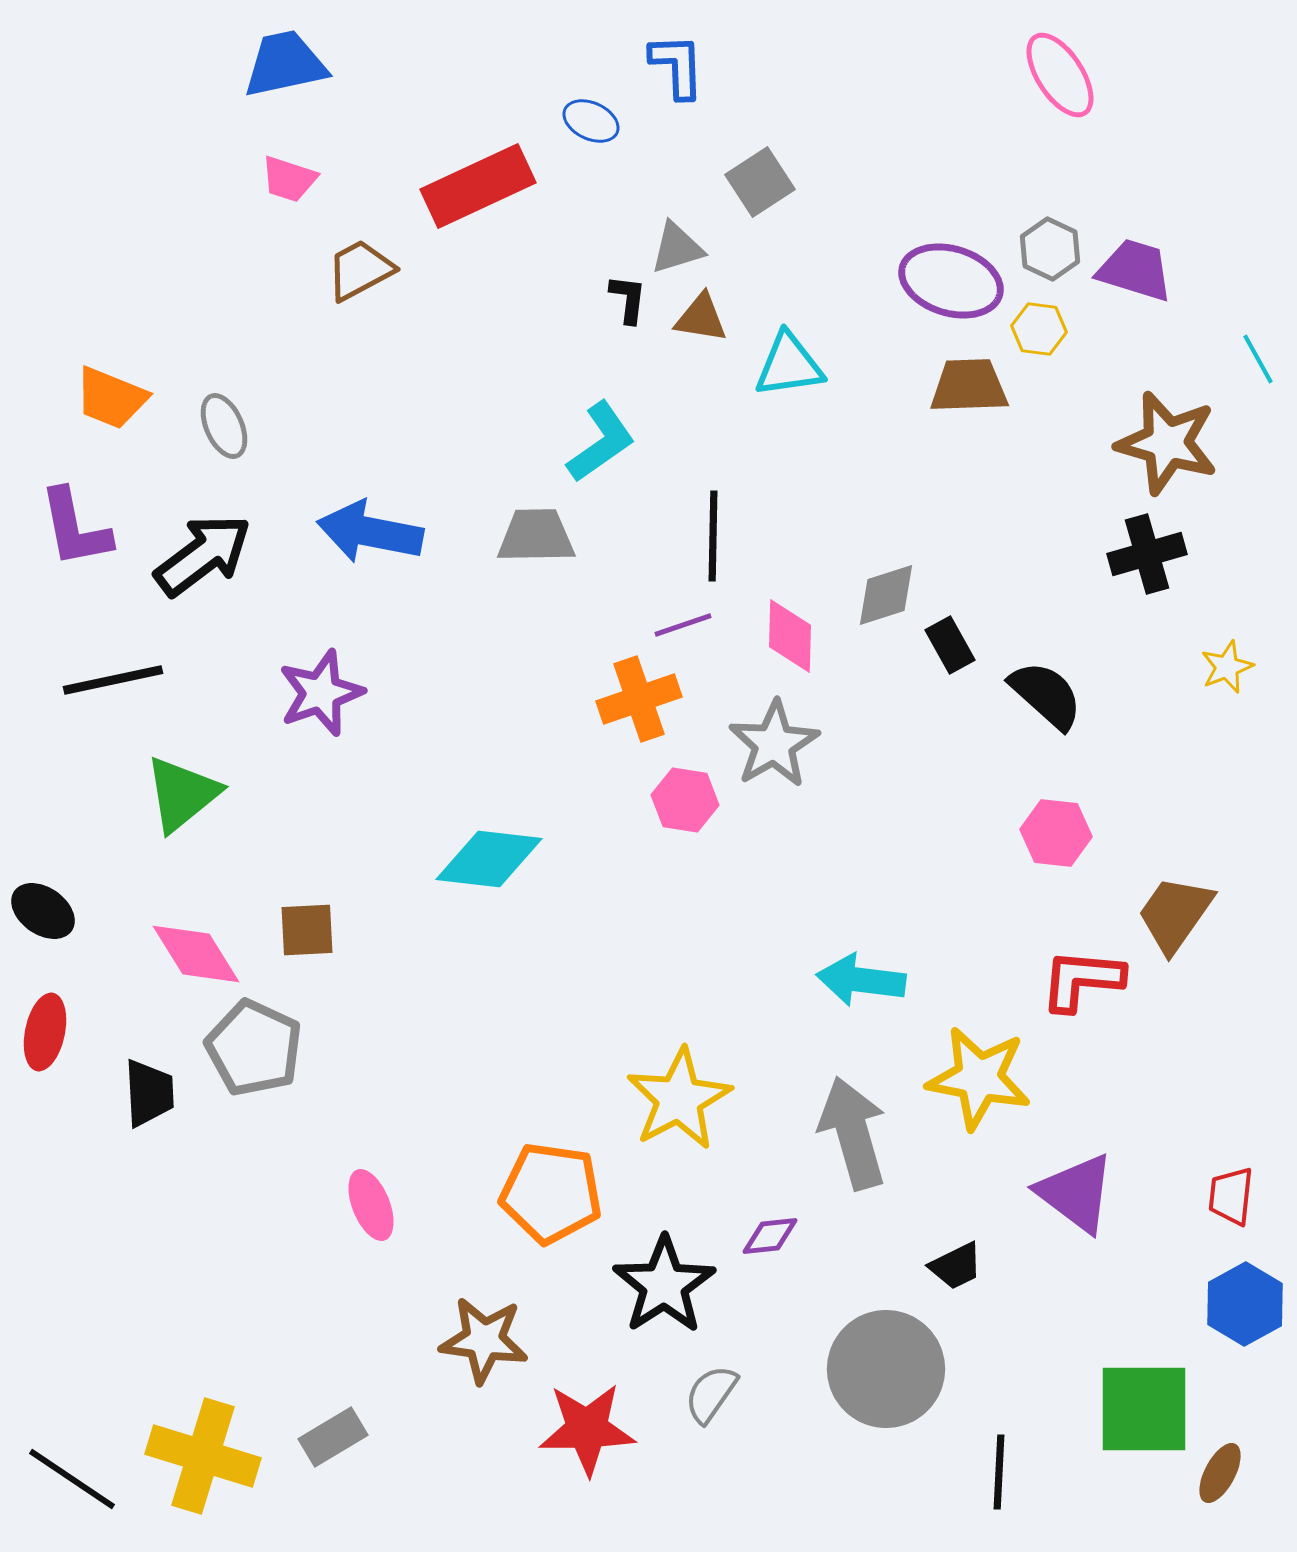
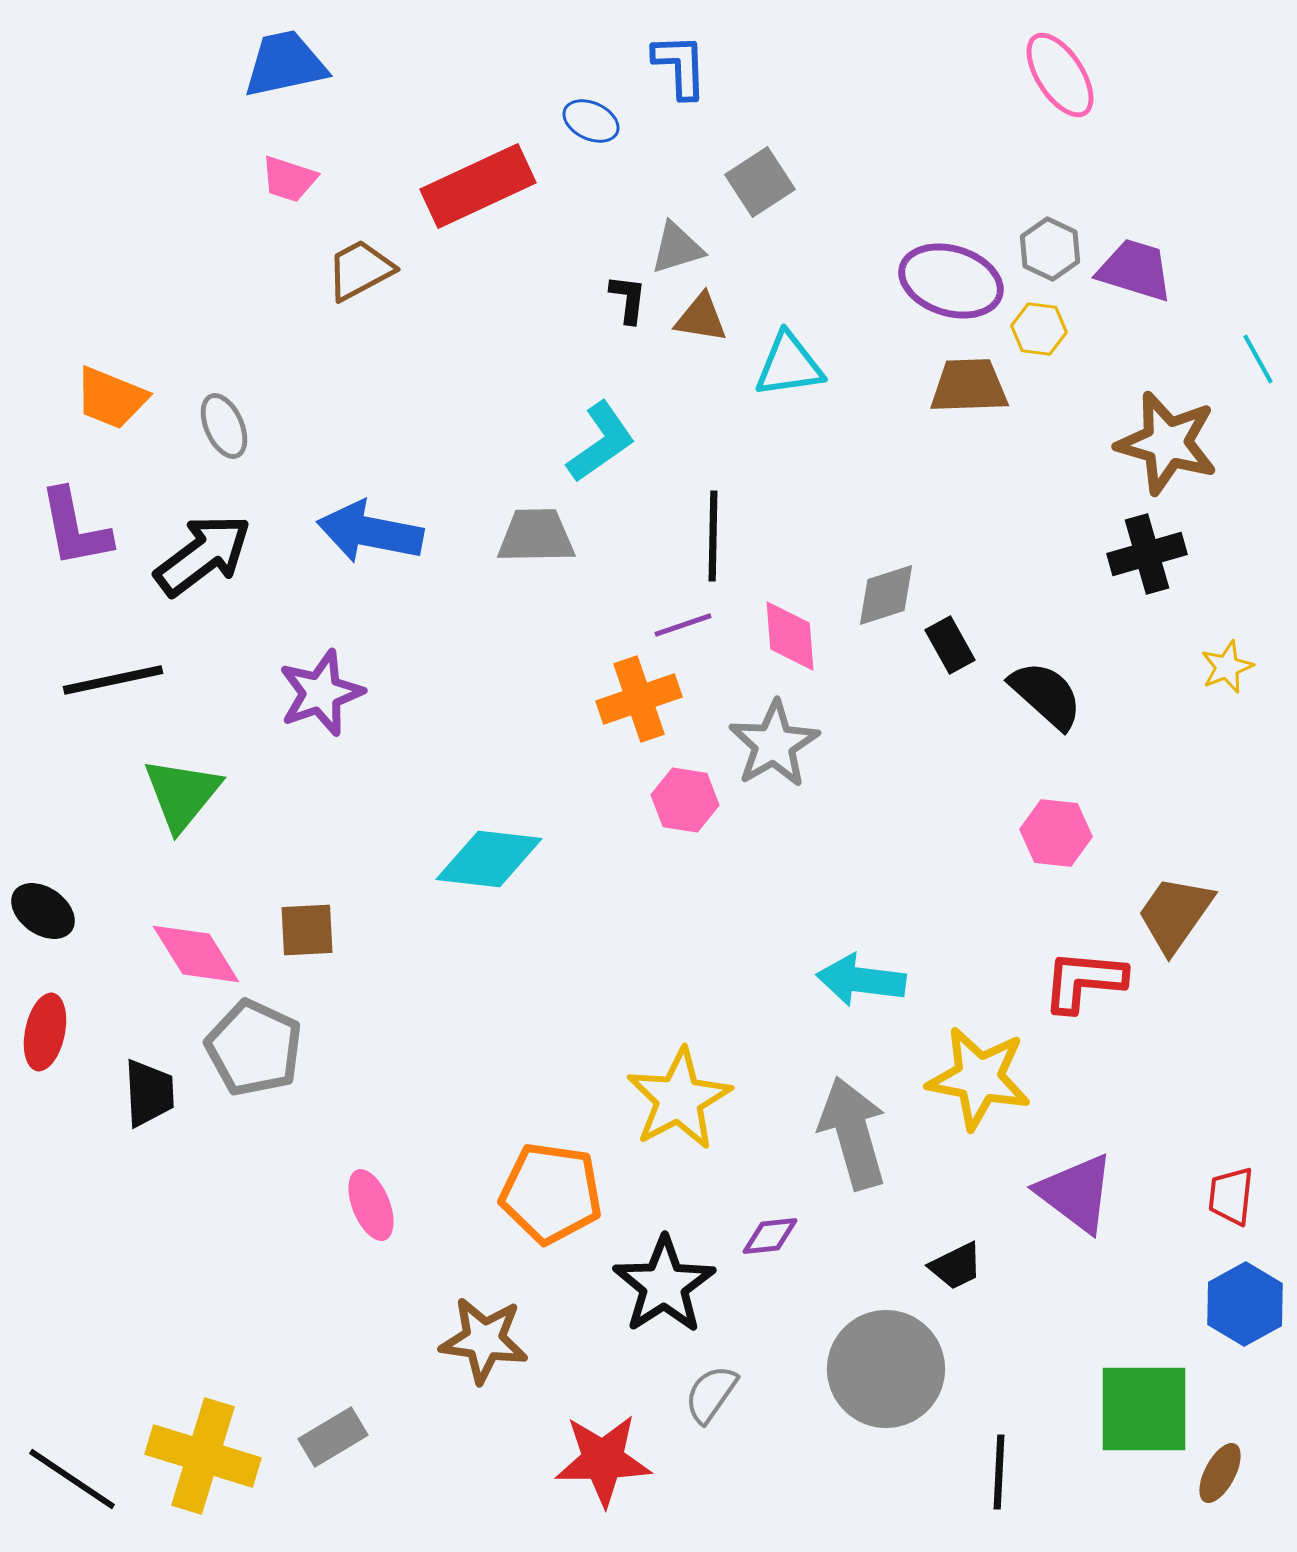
blue L-shape at (677, 66): moved 3 px right
pink diamond at (790, 636): rotated 6 degrees counterclockwise
green triangle at (182, 794): rotated 12 degrees counterclockwise
red L-shape at (1082, 980): moved 2 px right, 1 px down
red star at (587, 1429): moved 16 px right, 31 px down
